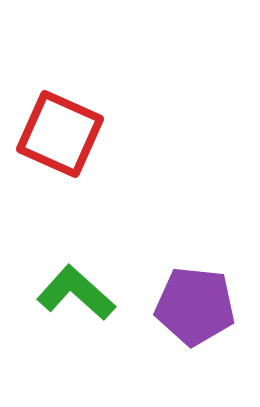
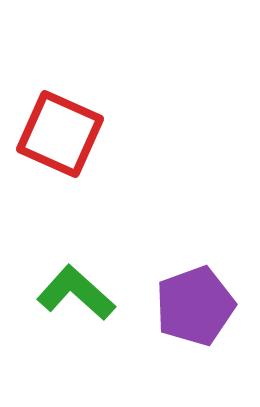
purple pentagon: rotated 26 degrees counterclockwise
